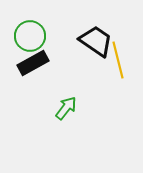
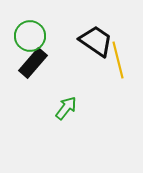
black rectangle: rotated 20 degrees counterclockwise
